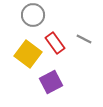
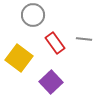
gray line: rotated 21 degrees counterclockwise
yellow square: moved 9 px left, 4 px down
purple square: rotated 15 degrees counterclockwise
